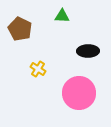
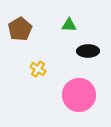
green triangle: moved 7 px right, 9 px down
brown pentagon: rotated 15 degrees clockwise
pink circle: moved 2 px down
